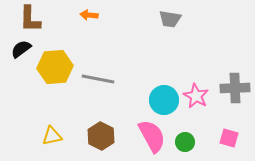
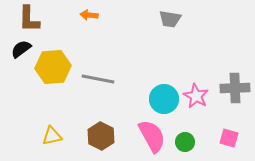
brown L-shape: moved 1 px left
yellow hexagon: moved 2 px left
cyan circle: moved 1 px up
